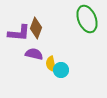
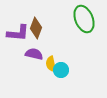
green ellipse: moved 3 px left
purple L-shape: moved 1 px left
